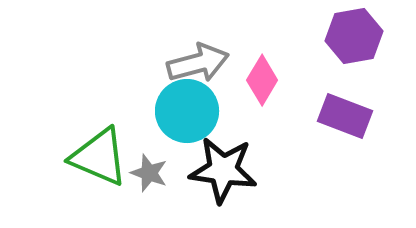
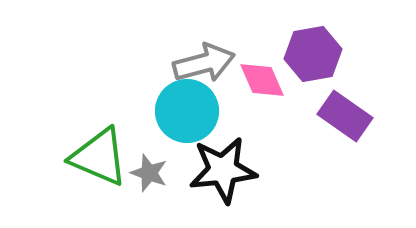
purple hexagon: moved 41 px left, 18 px down
gray arrow: moved 6 px right
pink diamond: rotated 54 degrees counterclockwise
purple rectangle: rotated 14 degrees clockwise
black star: rotated 14 degrees counterclockwise
